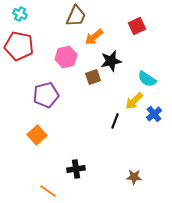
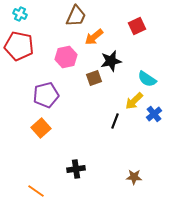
brown square: moved 1 px right, 1 px down
orange square: moved 4 px right, 7 px up
orange line: moved 12 px left
